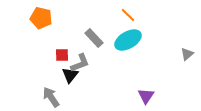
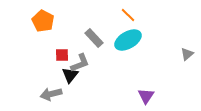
orange pentagon: moved 2 px right, 3 px down; rotated 15 degrees clockwise
gray arrow: moved 3 px up; rotated 70 degrees counterclockwise
